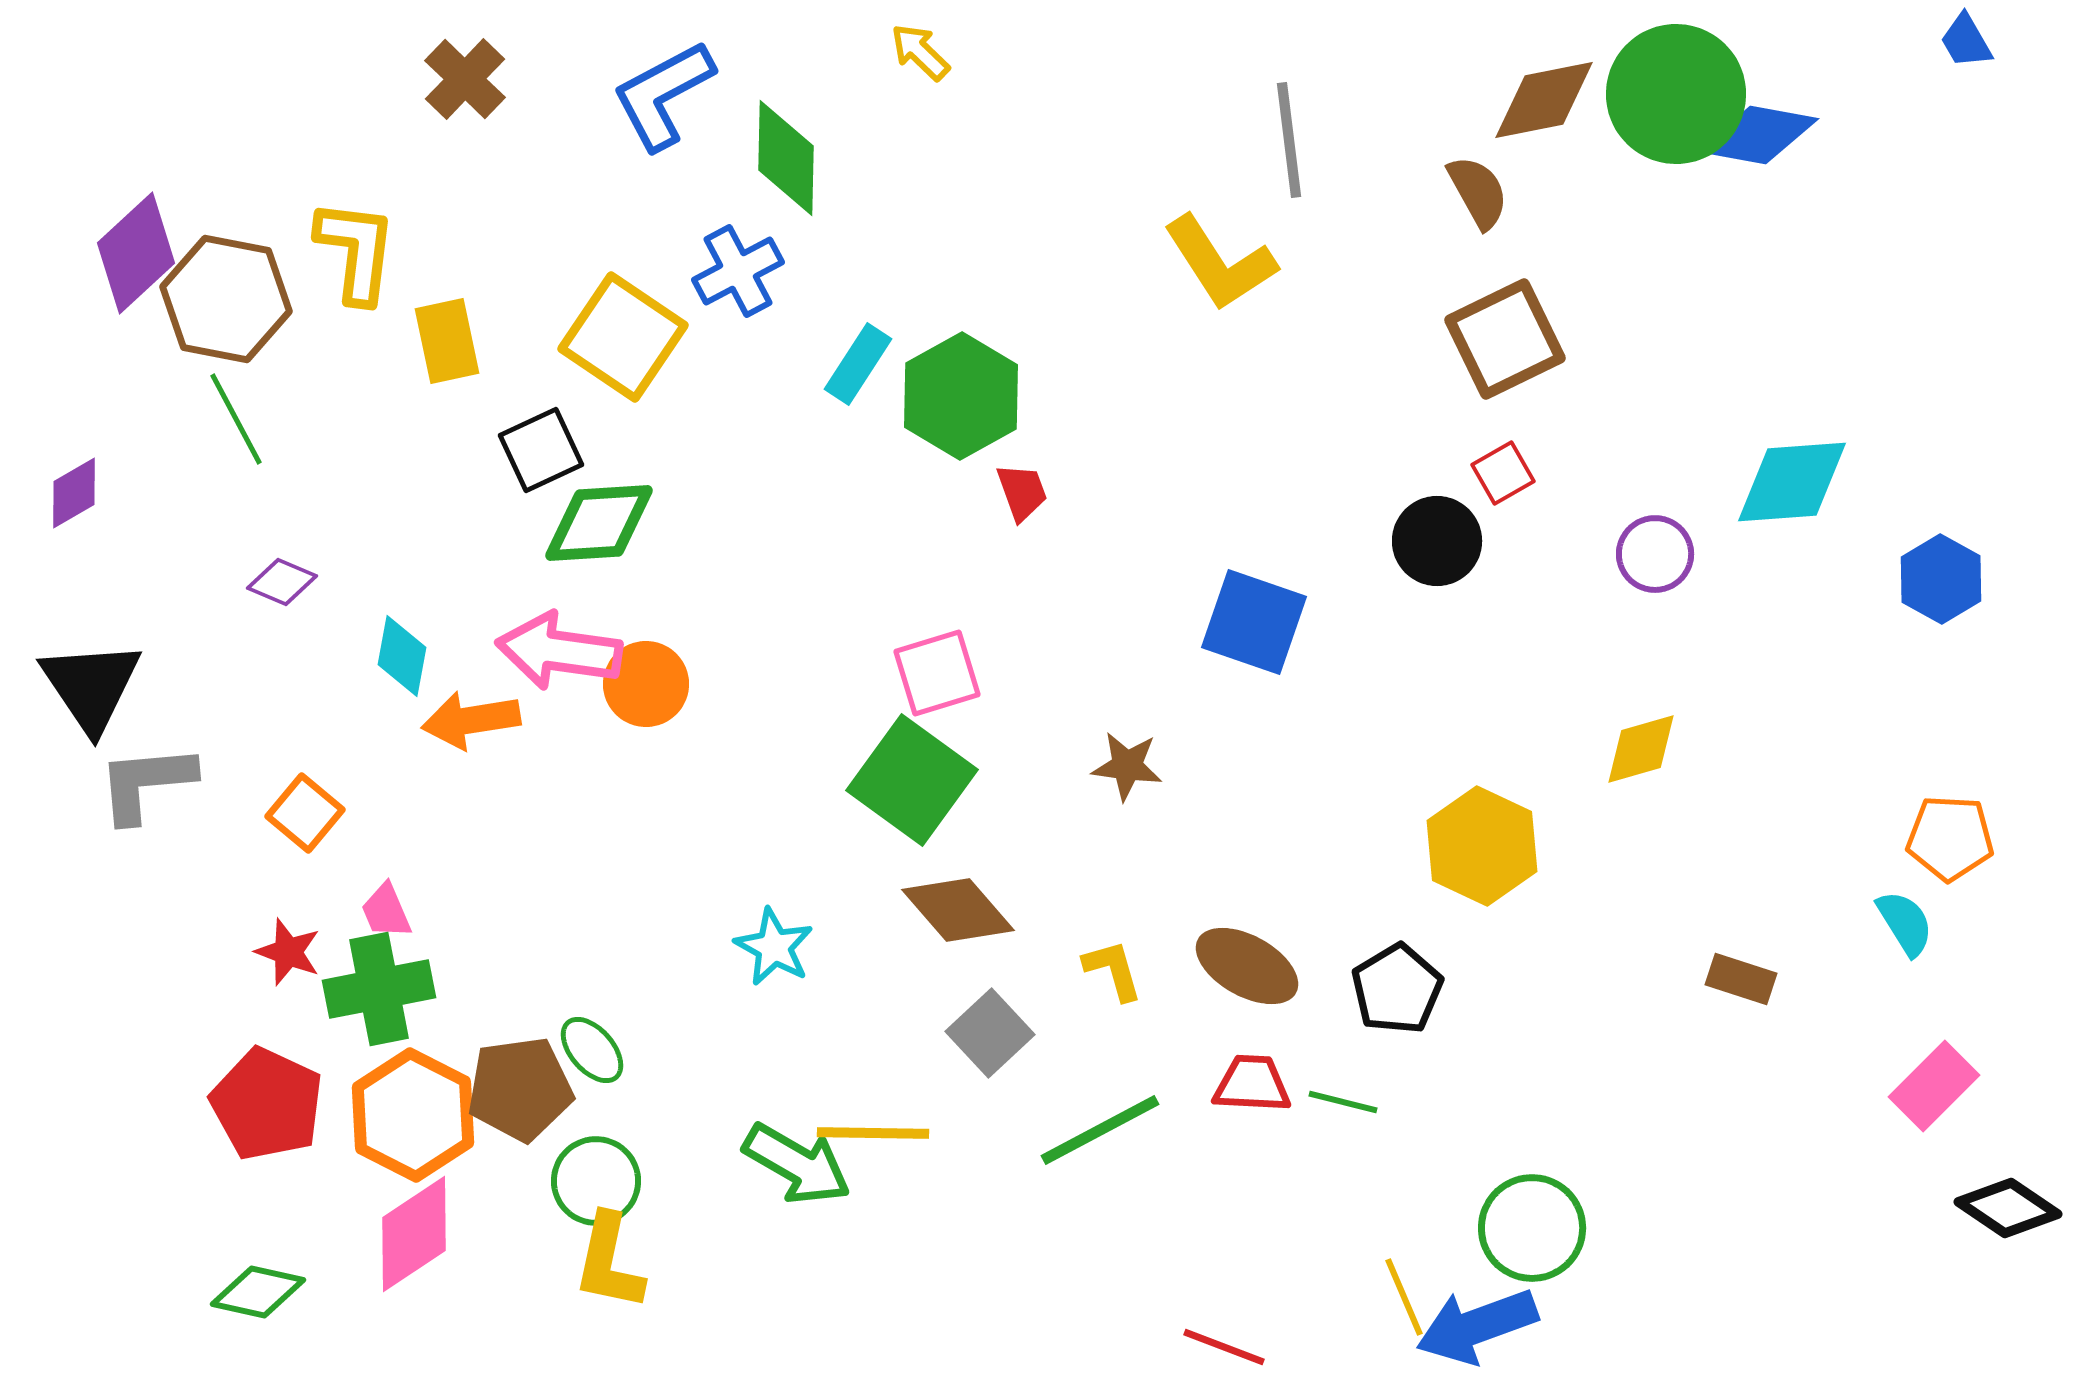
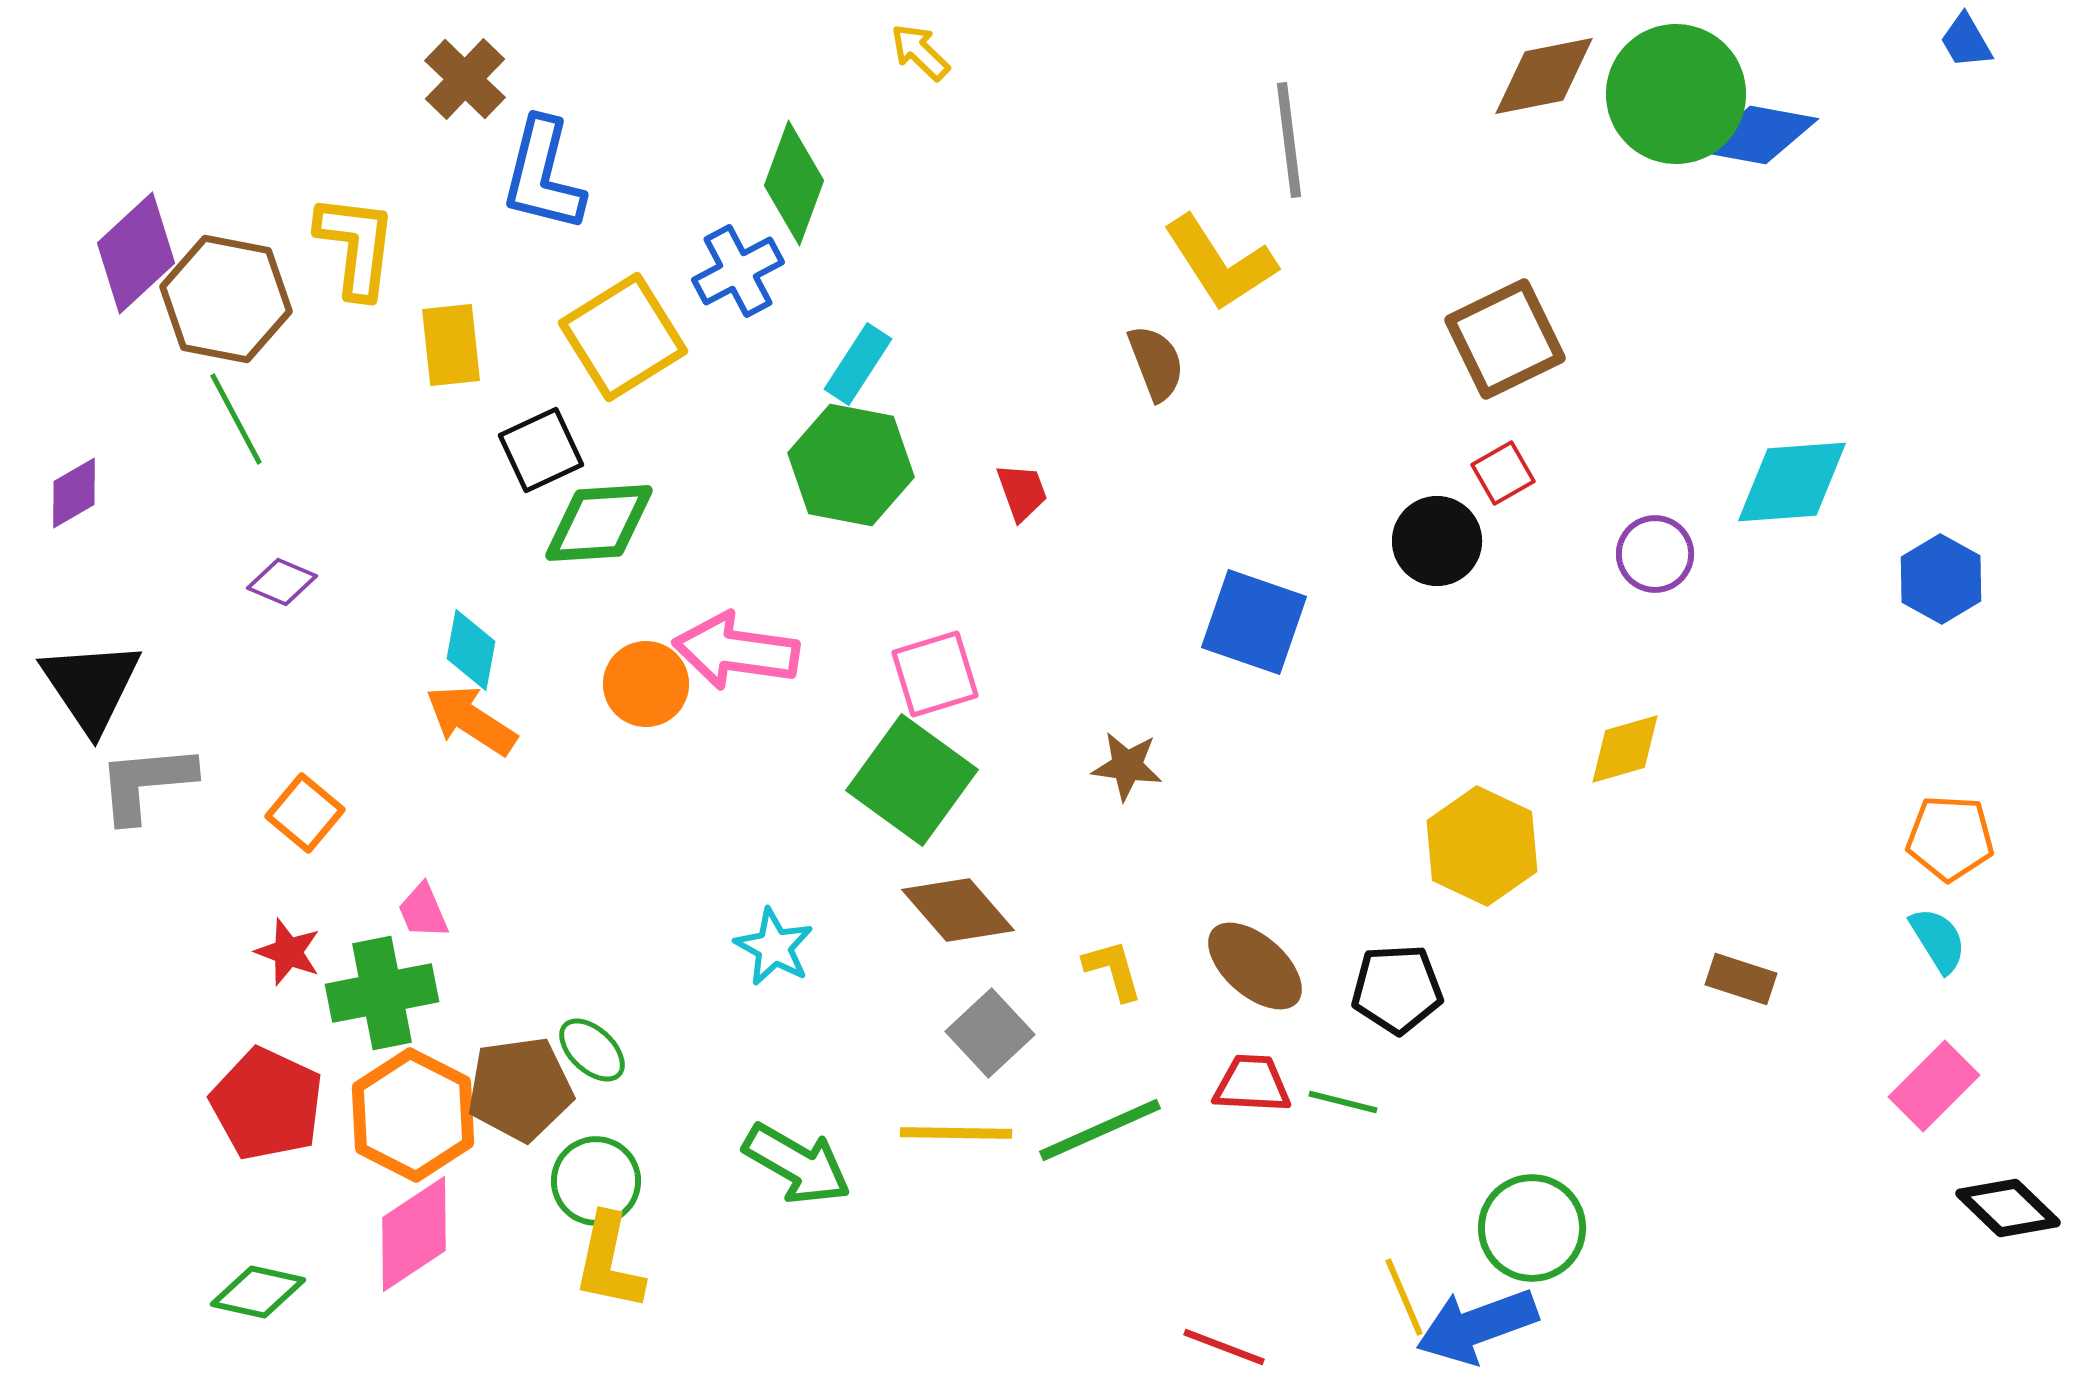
blue L-shape at (663, 95): moved 120 px left, 80 px down; rotated 48 degrees counterclockwise
brown diamond at (1544, 100): moved 24 px up
green diamond at (786, 158): moved 8 px right, 25 px down; rotated 19 degrees clockwise
brown semicircle at (1478, 192): moved 322 px left, 171 px down; rotated 8 degrees clockwise
yellow L-shape at (356, 251): moved 5 px up
yellow square at (623, 337): rotated 24 degrees clockwise
yellow rectangle at (447, 341): moved 4 px right, 4 px down; rotated 6 degrees clockwise
green hexagon at (961, 396): moved 110 px left, 69 px down; rotated 20 degrees counterclockwise
pink arrow at (559, 651): moved 177 px right
cyan diamond at (402, 656): moved 69 px right, 6 px up
pink square at (937, 673): moved 2 px left, 1 px down
orange arrow at (471, 720): rotated 42 degrees clockwise
yellow diamond at (1641, 749): moved 16 px left
pink trapezoid at (386, 911): moved 37 px right
cyan semicircle at (1905, 923): moved 33 px right, 17 px down
brown ellipse at (1247, 966): moved 8 px right; rotated 12 degrees clockwise
green cross at (379, 989): moved 3 px right, 4 px down
black pentagon at (1397, 989): rotated 28 degrees clockwise
green ellipse at (592, 1050): rotated 6 degrees counterclockwise
green line at (1100, 1130): rotated 4 degrees clockwise
yellow line at (873, 1133): moved 83 px right
black diamond at (2008, 1208): rotated 10 degrees clockwise
